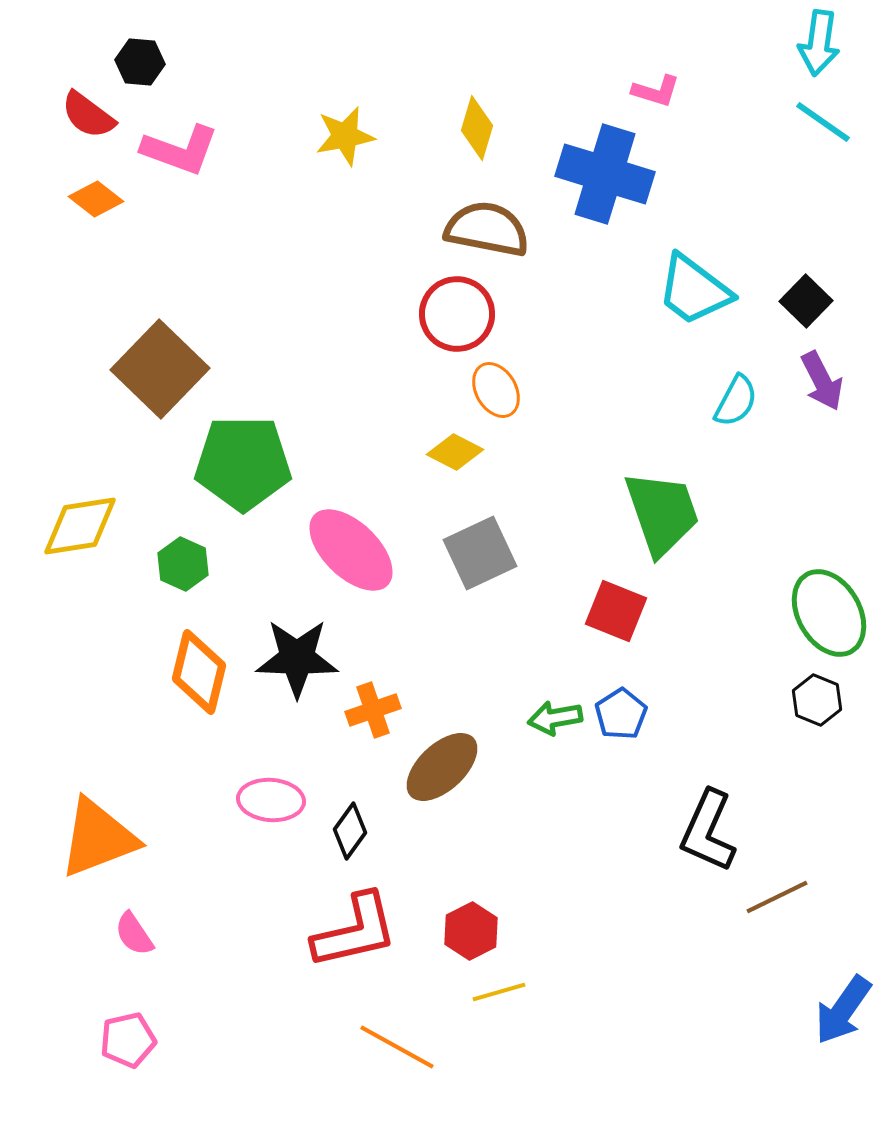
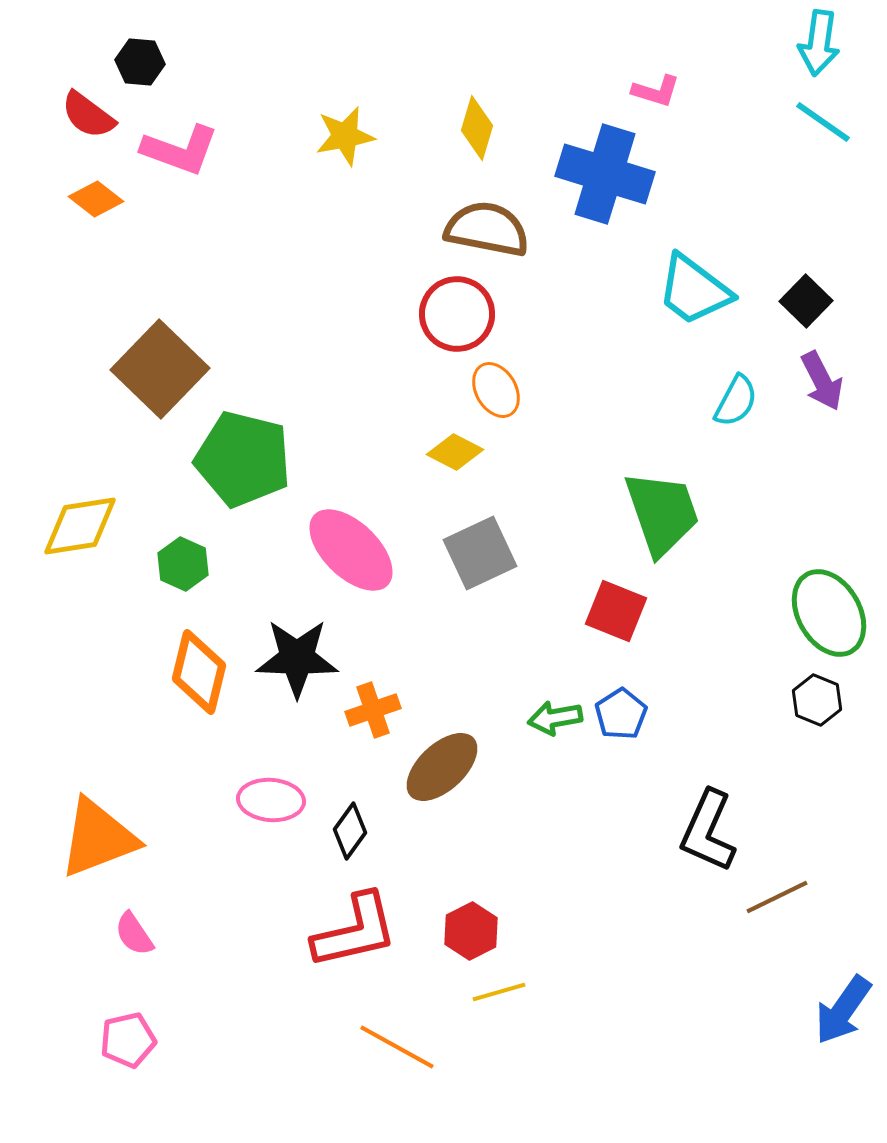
green pentagon at (243, 463): moved 4 px up; rotated 14 degrees clockwise
